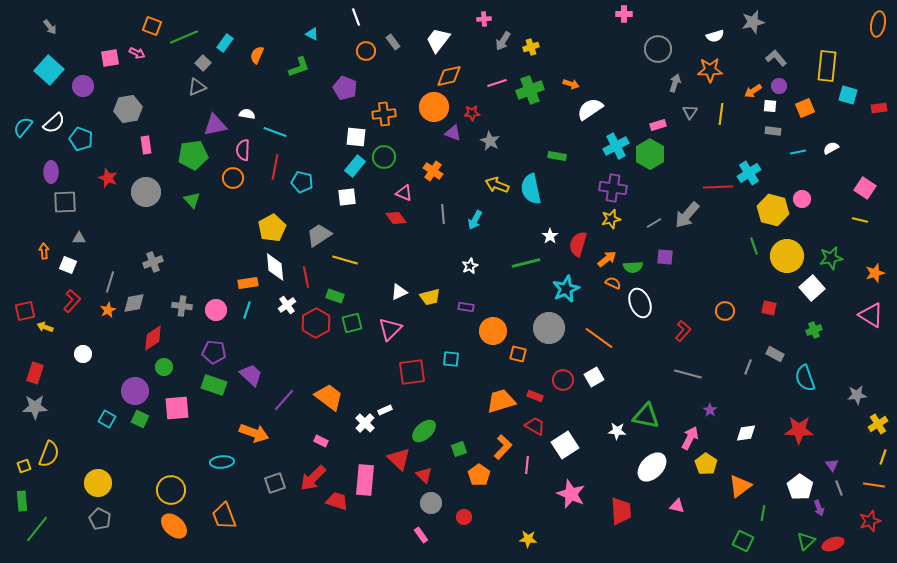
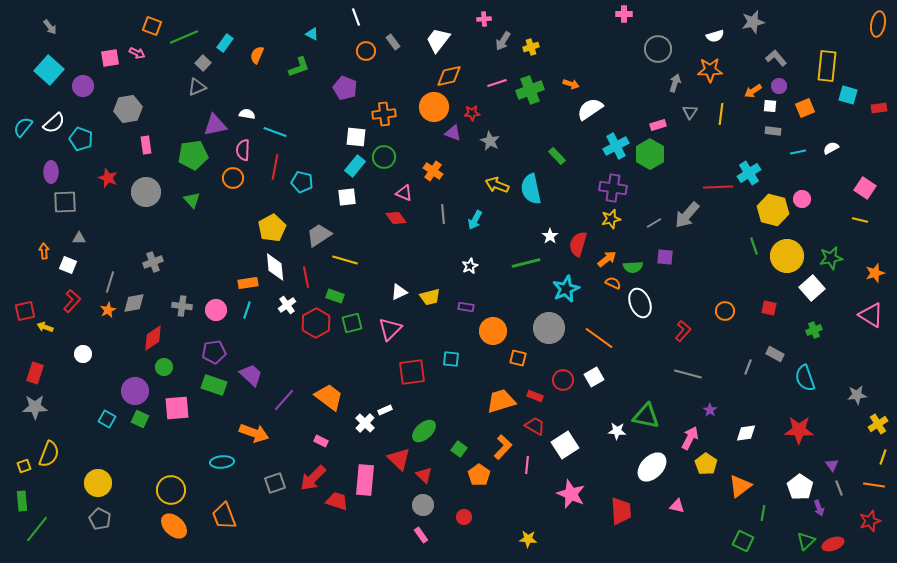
green rectangle at (557, 156): rotated 36 degrees clockwise
purple pentagon at (214, 352): rotated 15 degrees counterclockwise
orange square at (518, 354): moved 4 px down
green square at (459, 449): rotated 35 degrees counterclockwise
gray circle at (431, 503): moved 8 px left, 2 px down
